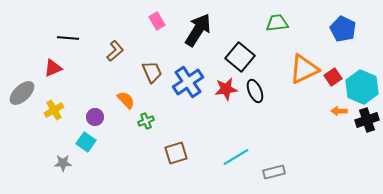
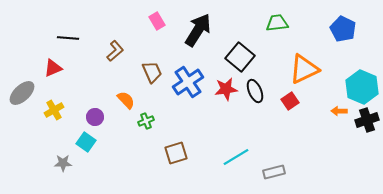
red square: moved 43 px left, 24 px down
